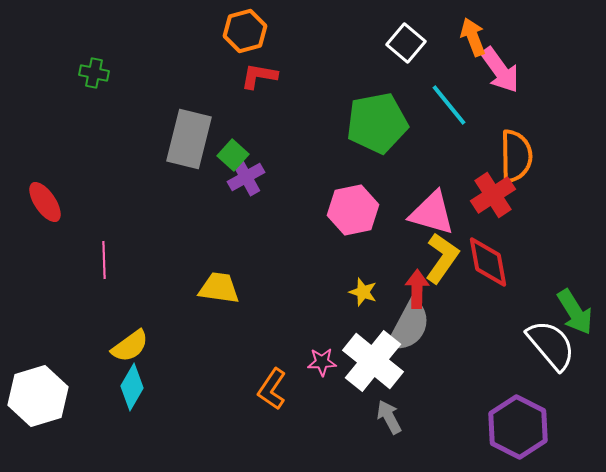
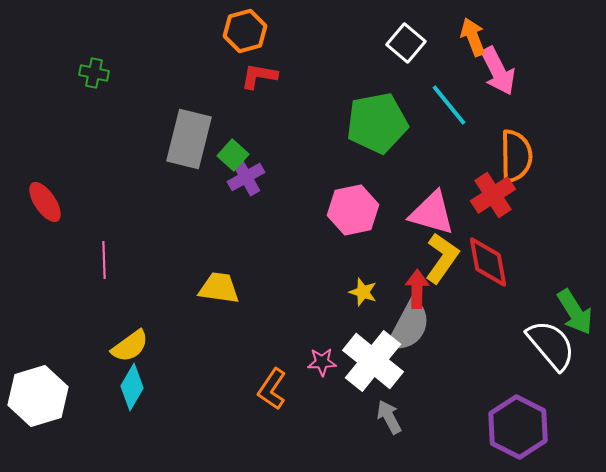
pink arrow: moved 2 px left, 1 px down; rotated 9 degrees clockwise
